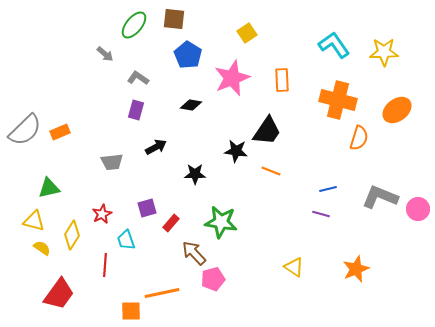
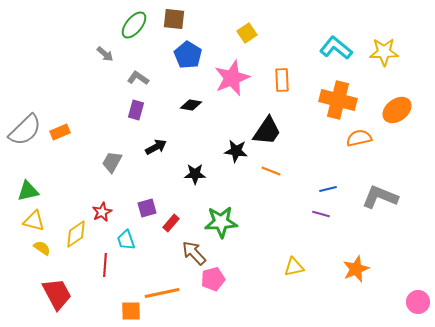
cyan L-shape at (334, 45): moved 2 px right, 3 px down; rotated 16 degrees counterclockwise
orange semicircle at (359, 138): rotated 120 degrees counterclockwise
gray trapezoid at (112, 162): rotated 125 degrees clockwise
green triangle at (49, 188): moved 21 px left, 3 px down
pink circle at (418, 209): moved 93 px down
red star at (102, 214): moved 2 px up
green star at (221, 222): rotated 12 degrees counterclockwise
yellow diamond at (72, 235): moved 4 px right, 1 px up; rotated 24 degrees clockwise
yellow triangle at (294, 267): rotated 45 degrees counterclockwise
red trapezoid at (59, 294): moved 2 px left; rotated 64 degrees counterclockwise
